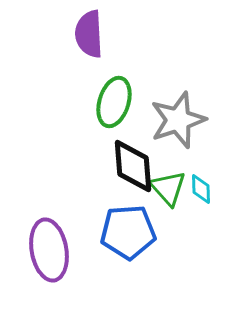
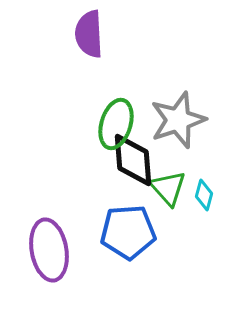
green ellipse: moved 2 px right, 22 px down
black diamond: moved 6 px up
cyan diamond: moved 3 px right, 6 px down; rotated 16 degrees clockwise
